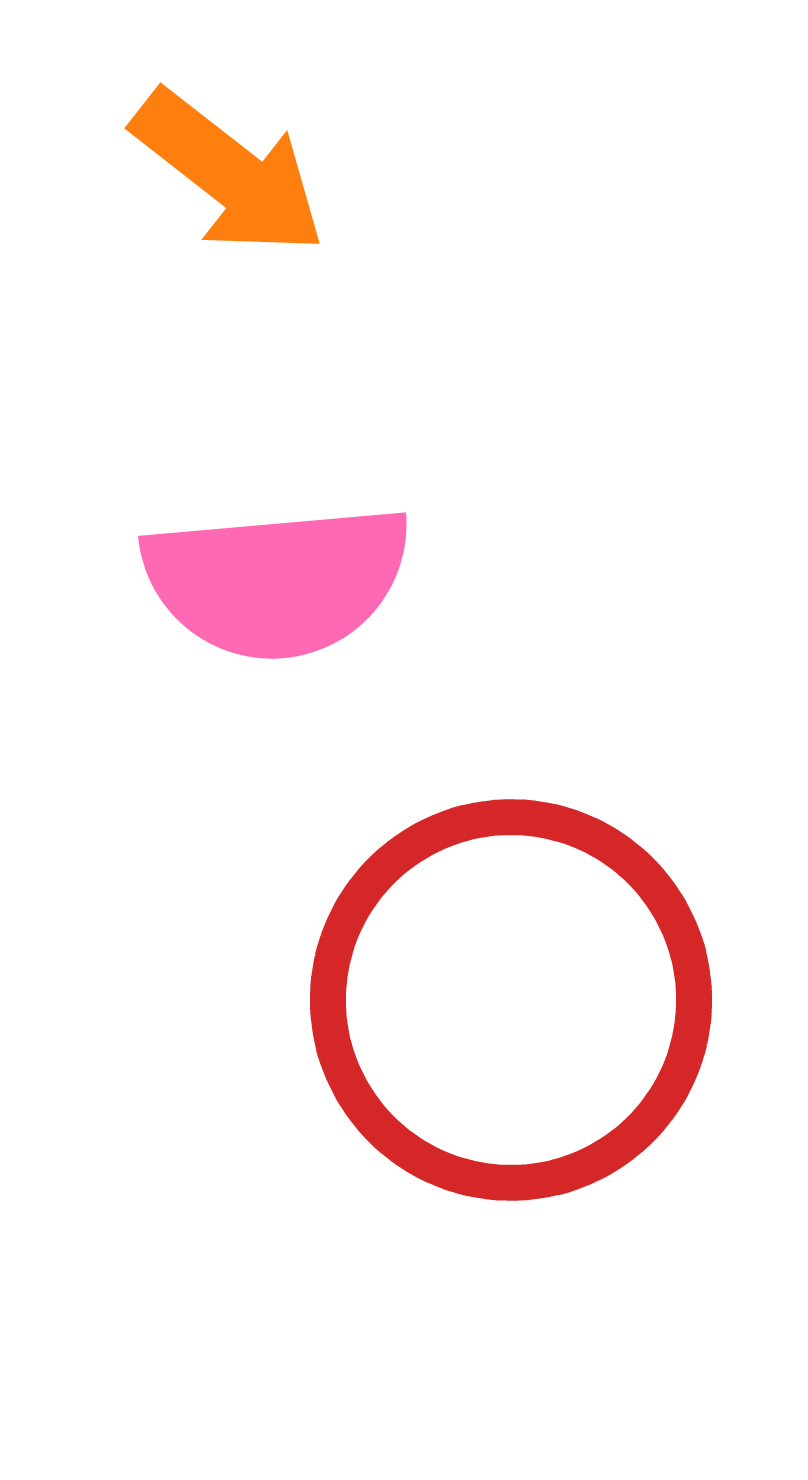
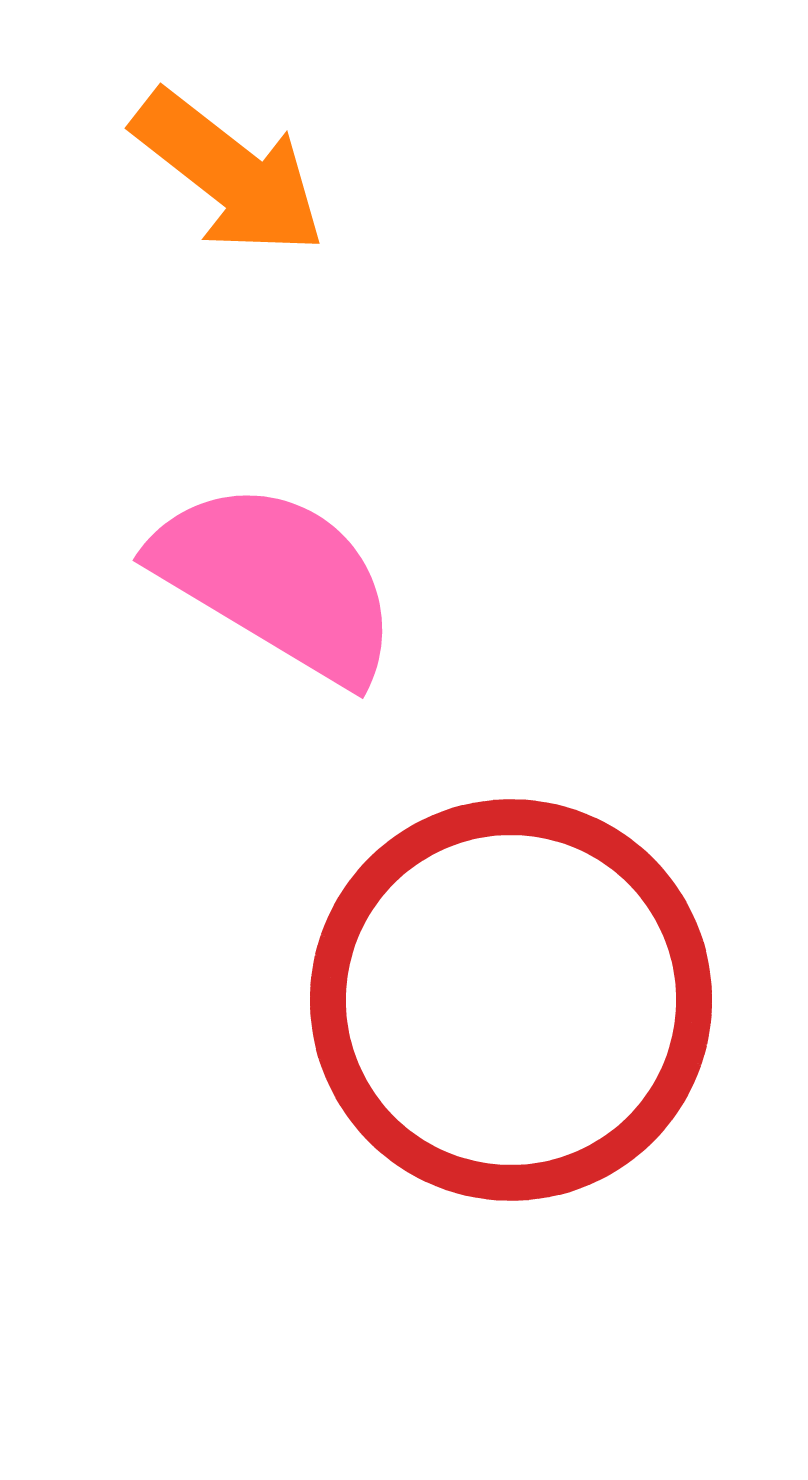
pink semicircle: rotated 144 degrees counterclockwise
